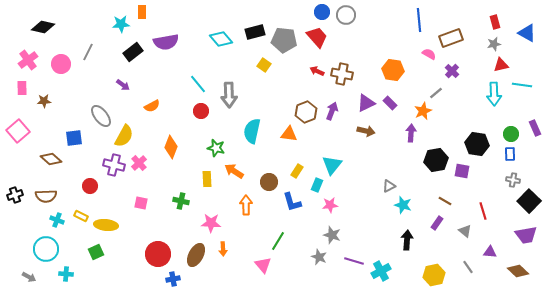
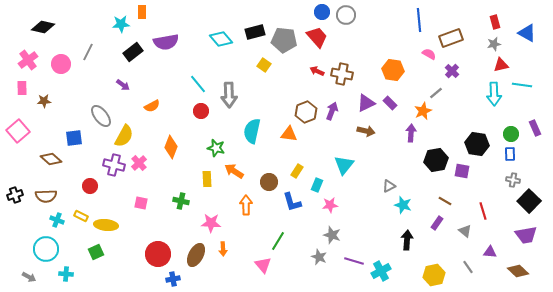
cyan triangle at (332, 165): moved 12 px right
